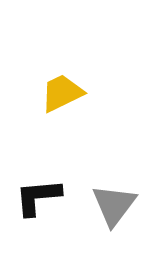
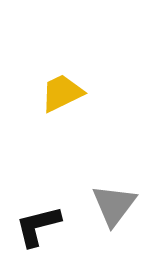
black L-shape: moved 29 px down; rotated 9 degrees counterclockwise
